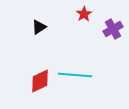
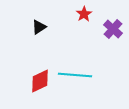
purple cross: rotated 18 degrees counterclockwise
